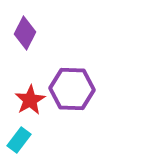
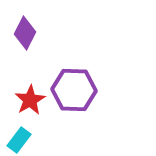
purple hexagon: moved 2 px right, 1 px down
